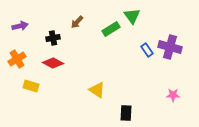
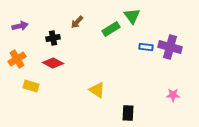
blue rectangle: moved 1 px left, 3 px up; rotated 48 degrees counterclockwise
black rectangle: moved 2 px right
